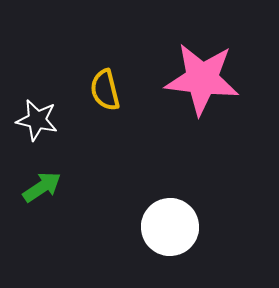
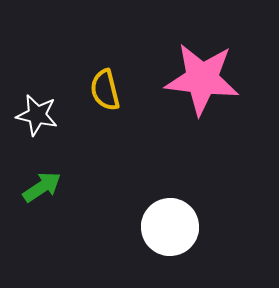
white star: moved 5 px up
